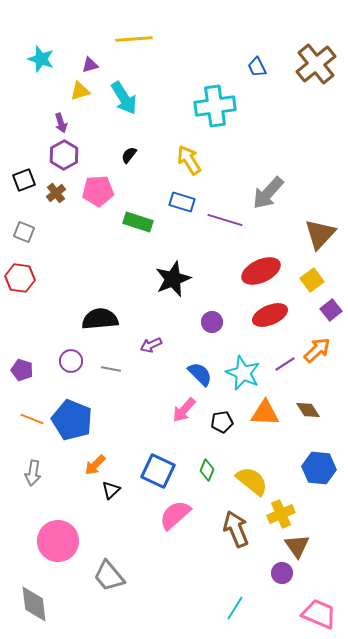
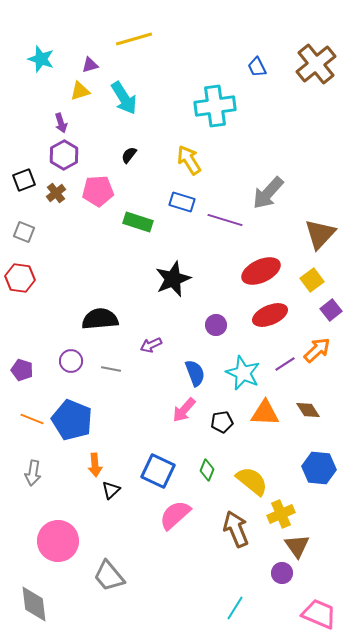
yellow line at (134, 39): rotated 12 degrees counterclockwise
purple circle at (212, 322): moved 4 px right, 3 px down
blue semicircle at (200, 374): moved 5 px left, 1 px up; rotated 24 degrees clockwise
orange arrow at (95, 465): rotated 50 degrees counterclockwise
